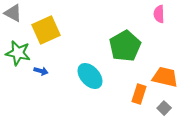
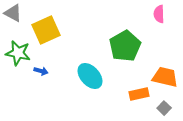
orange rectangle: rotated 60 degrees clockwise
